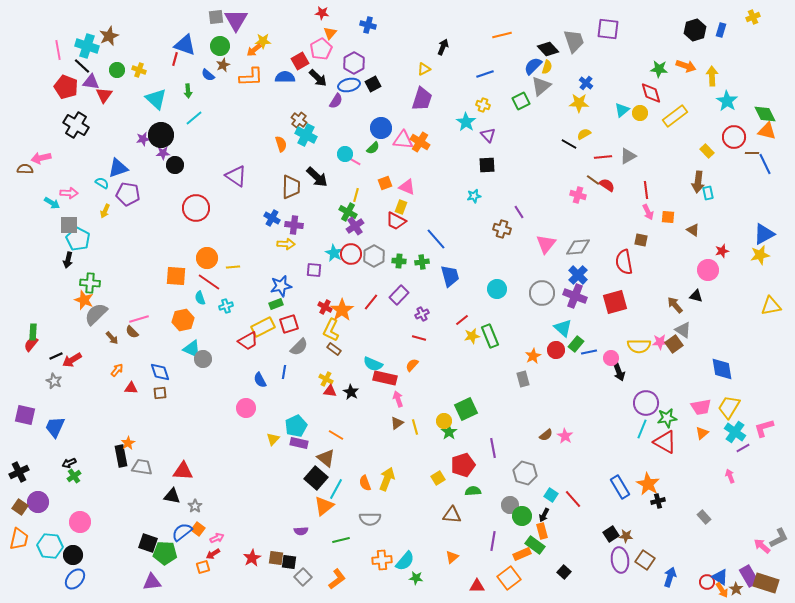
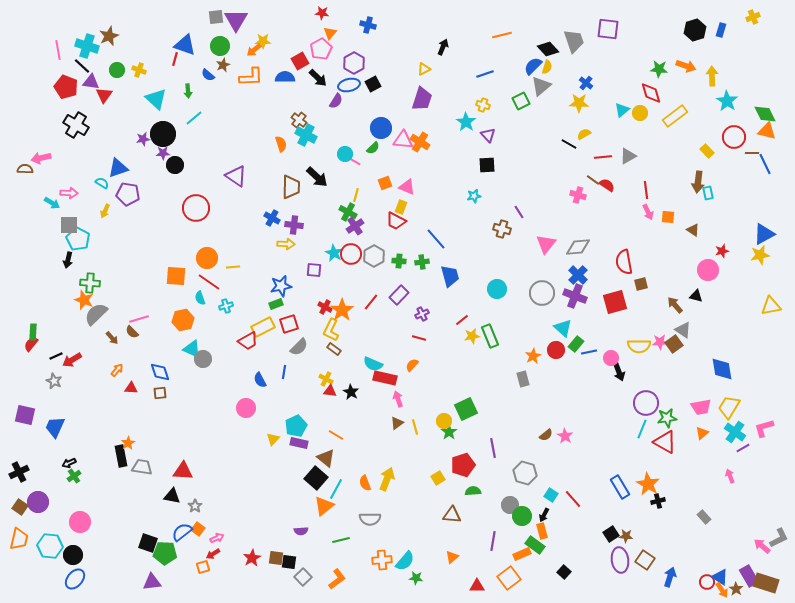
black circle at (161, 135): moved 2 px right, 1 px up
brown square at (641, 240): moved 44 px down; rotated 24 degrees counterclockwise
